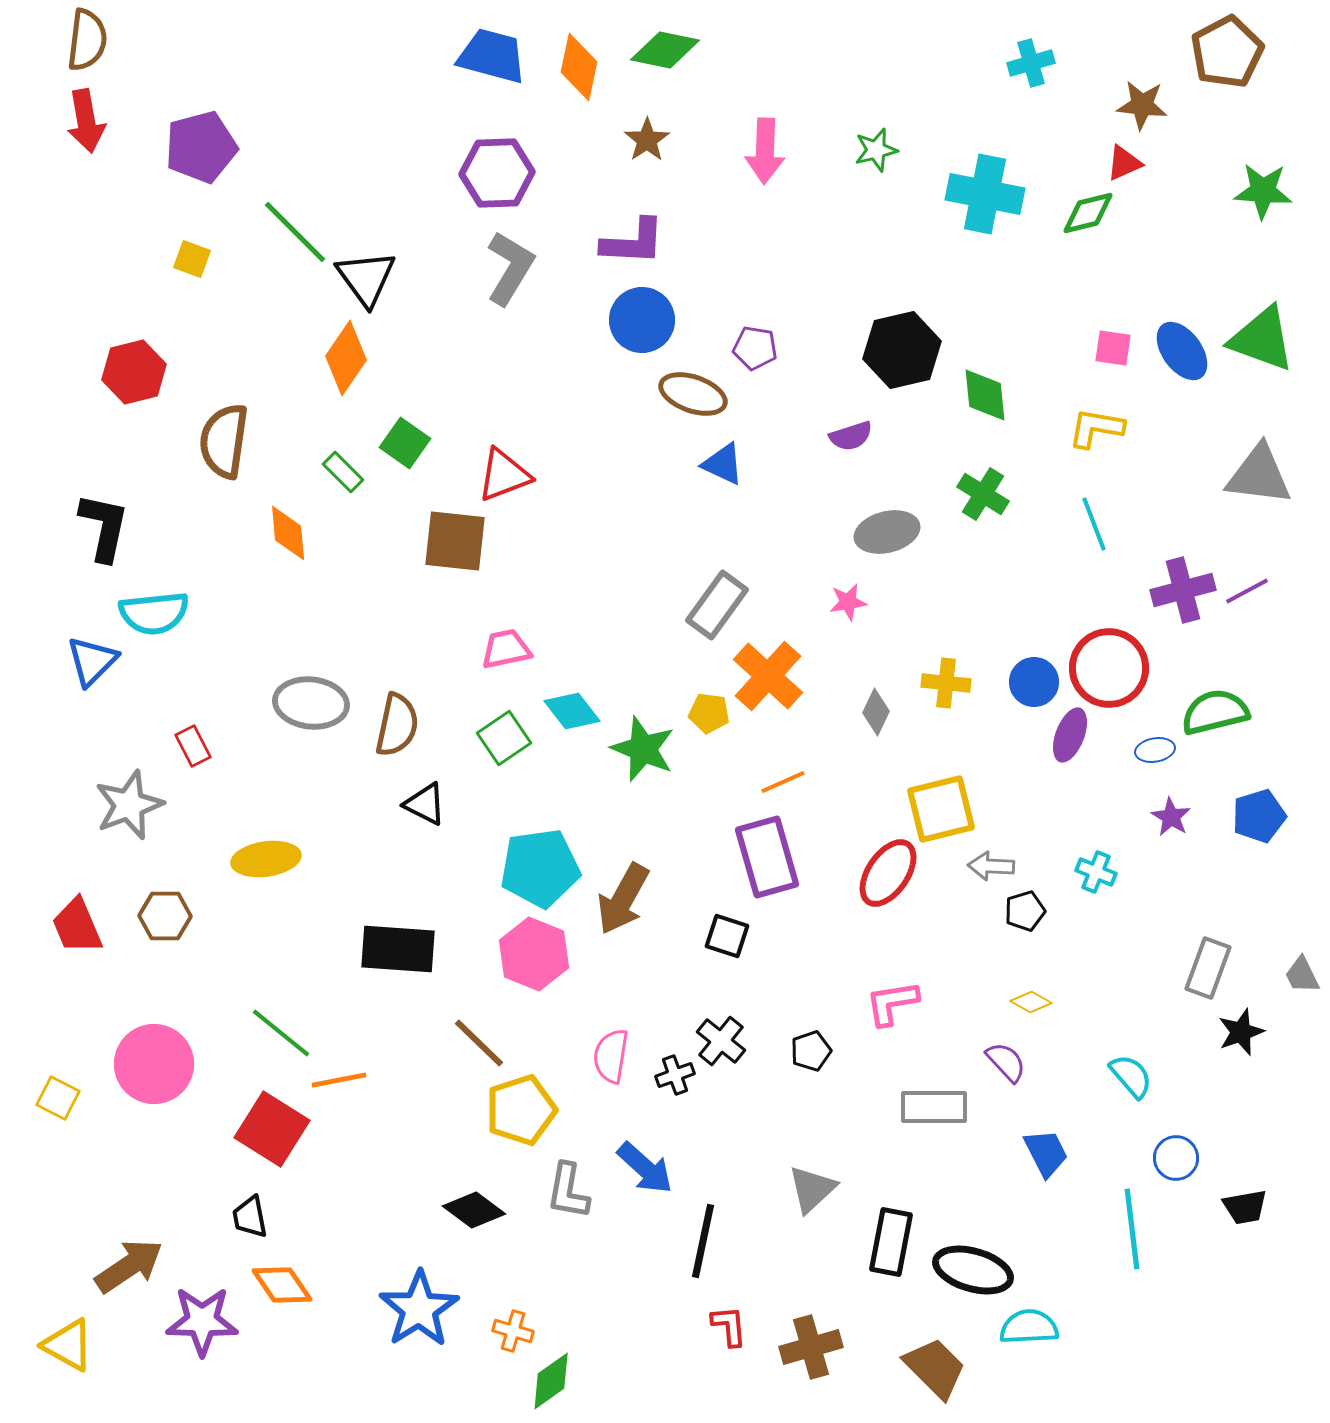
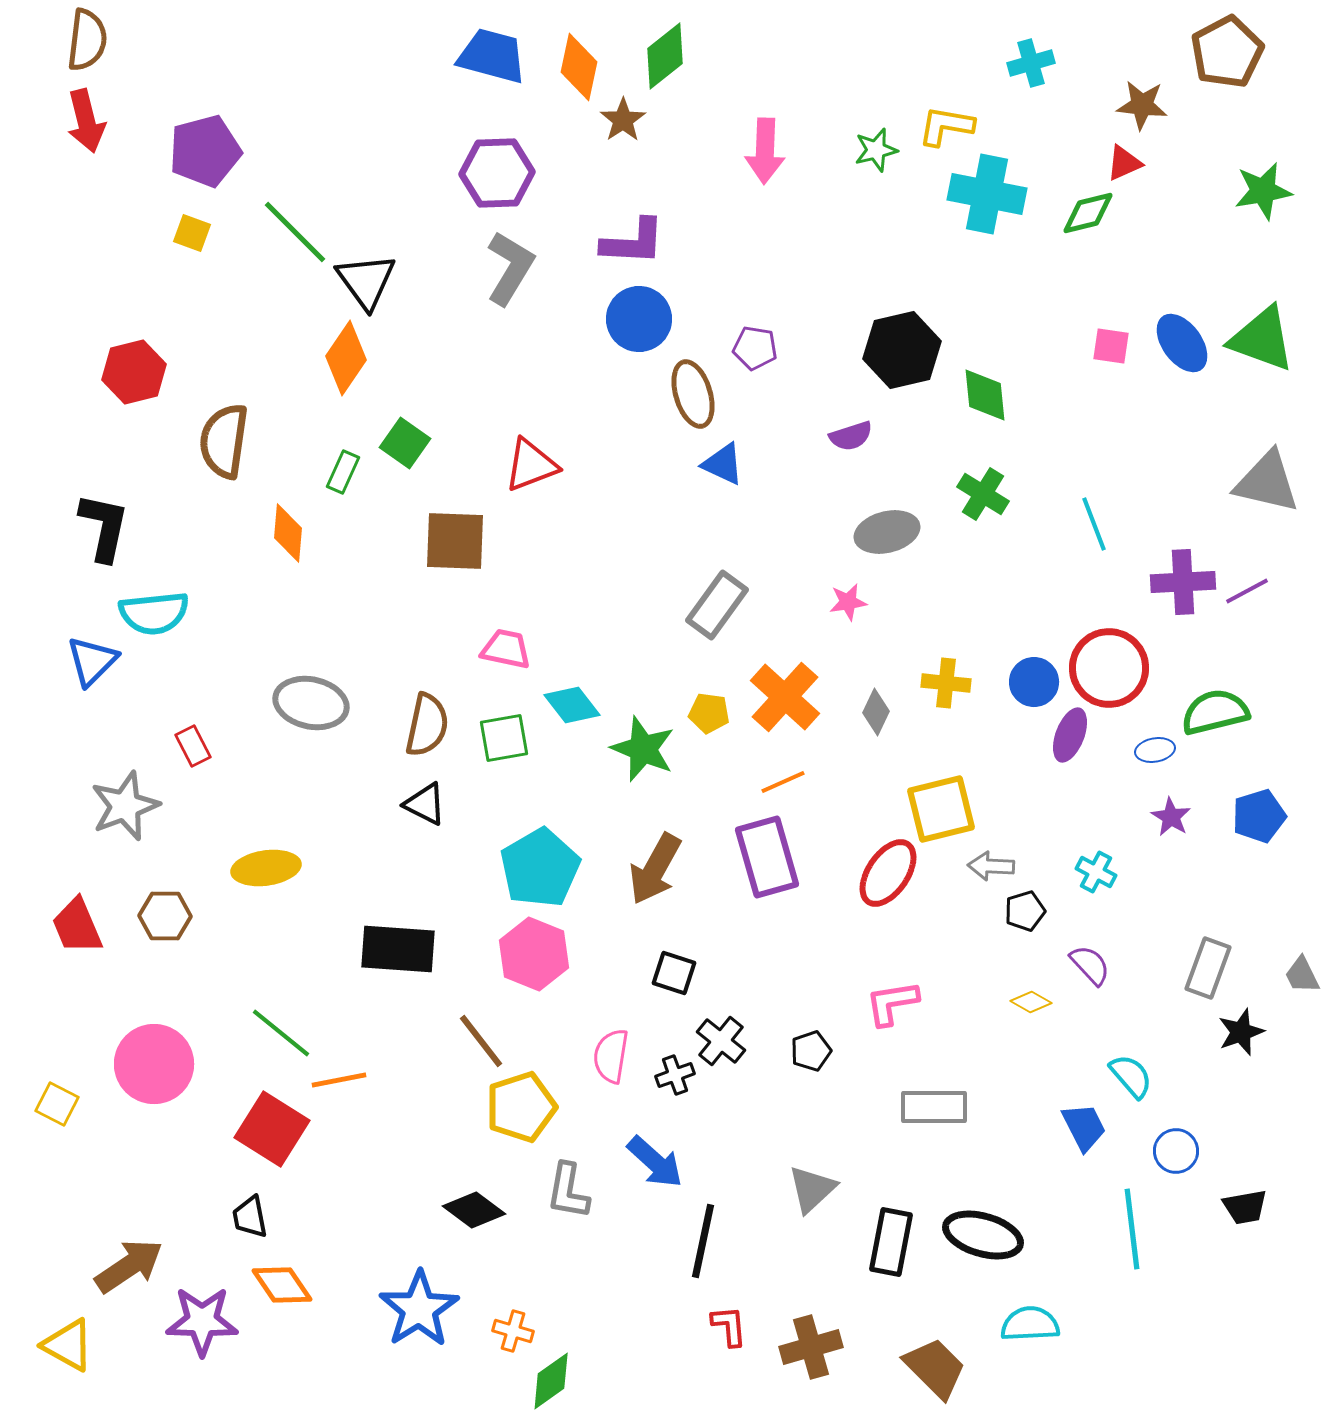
green diamond at (665, 50): moved 6 px down; rotated 50 degrees counterclockwise
red arrow at (86, 121): rotated 4 degrees counterclockwise
brown star at (647, 140): moved 24 px left, 20 px up
purple pentagon at (201, 147): moved 4 px right, 4 px down
green star at (1263, 191): rotated 14 degrees counterclockwise
cyan cross at (985, 194): moved 2 px right
yellow square at (192, 259): moved 26 px up
black triangle at (366, 278): moved 3 px down
blue circle at (642, 320): moved 3 px left, 1 px up
pink square at (1113, 348): moved 2 px left, 2 px up
blue ellipse at (1182, 351): moved 8 px up
brown ellipse at (693, 394): rotated 54 degrees clockwise
yellow L-shape at (1096, 428): moved 150 px left, 302 px up
green rectangle at (343, 472): rotated 69 degrees clockwise
red triangle at (504, 475): moved 27 px right, 10 px up
gray triangle at (1259, 475): moved 8 px right, 7 px down; rotated 6 degrees clockwise
orange diamond at (288, 533): rotated 10 degrees clockwise
brown square at (455, 541): rotated 4 degrees counterclockwise
purple cross at (1183, 590): moved 8 px up; rotated 12 degrees clockwise
pink trapezoid at (506, 649): rotated 24 degrees clockwise
orange cross at (768, 676): moved 17 px right, 21 px down
gray ellipse at (311, 703): rotated 6 degrees clockwise
cyan diamond at (572, 711): moved 6 px up
brown semicircle at (397, 725): moved 30 px right
green square at (504, 738): rotated 24 degrees clockwise
gray star at (129, 805): moved 4 px left, 1 px down
yellow ellipse at (266, 859): moved 9 px down
cyan pentagon at (540, 868): rotated 22 degrees counterclockwise
cyan cross at (1096, 872): rotated 6 degrees clockwise
brown arrow at (623, 899): moved 32 px right, 30 px up
black square at (727, 936): moved 53 px left, 37 px down
brown line at (479, 1043): moved 2 px right, 2 px up; rotated 8 degrees clockwise
purple semicircle at (1006, 1062): moved 84 px right, 97 px up
yellow square at (58, 1098): moved 1 px left, 6 px down
yellow pentagon at (521, 1110): moved 3 px up
blue trapezoid at (1046, 1153): moved 38 px right, 26 px up
blue circle at (1176, 1158): moved 7 px up
blue arrow at (645, 1168): moved 10 px right, 6 px up
black ellipse at (973, 1270): moved 10 px right, 35 px up
cyan semicircle at (1029, 1327): moved 1 px right, 3 px up
